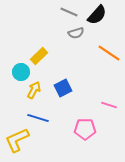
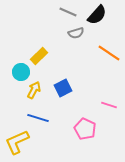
gray line: moved 1 px left
pink pentagon: rotated 25 degrees clockwise
yellow L-shape: moved 2 px down
